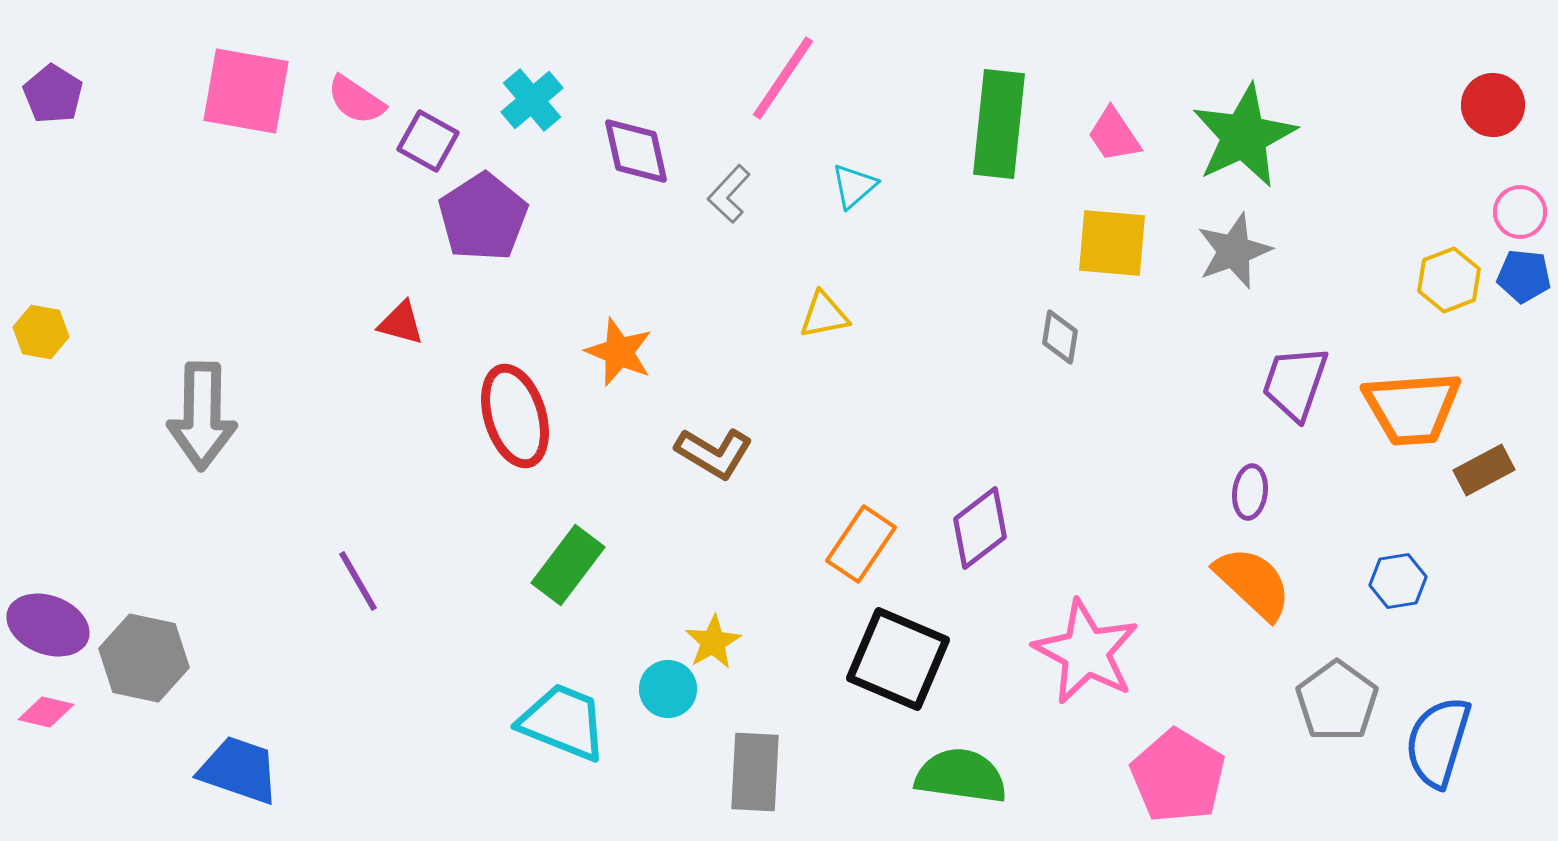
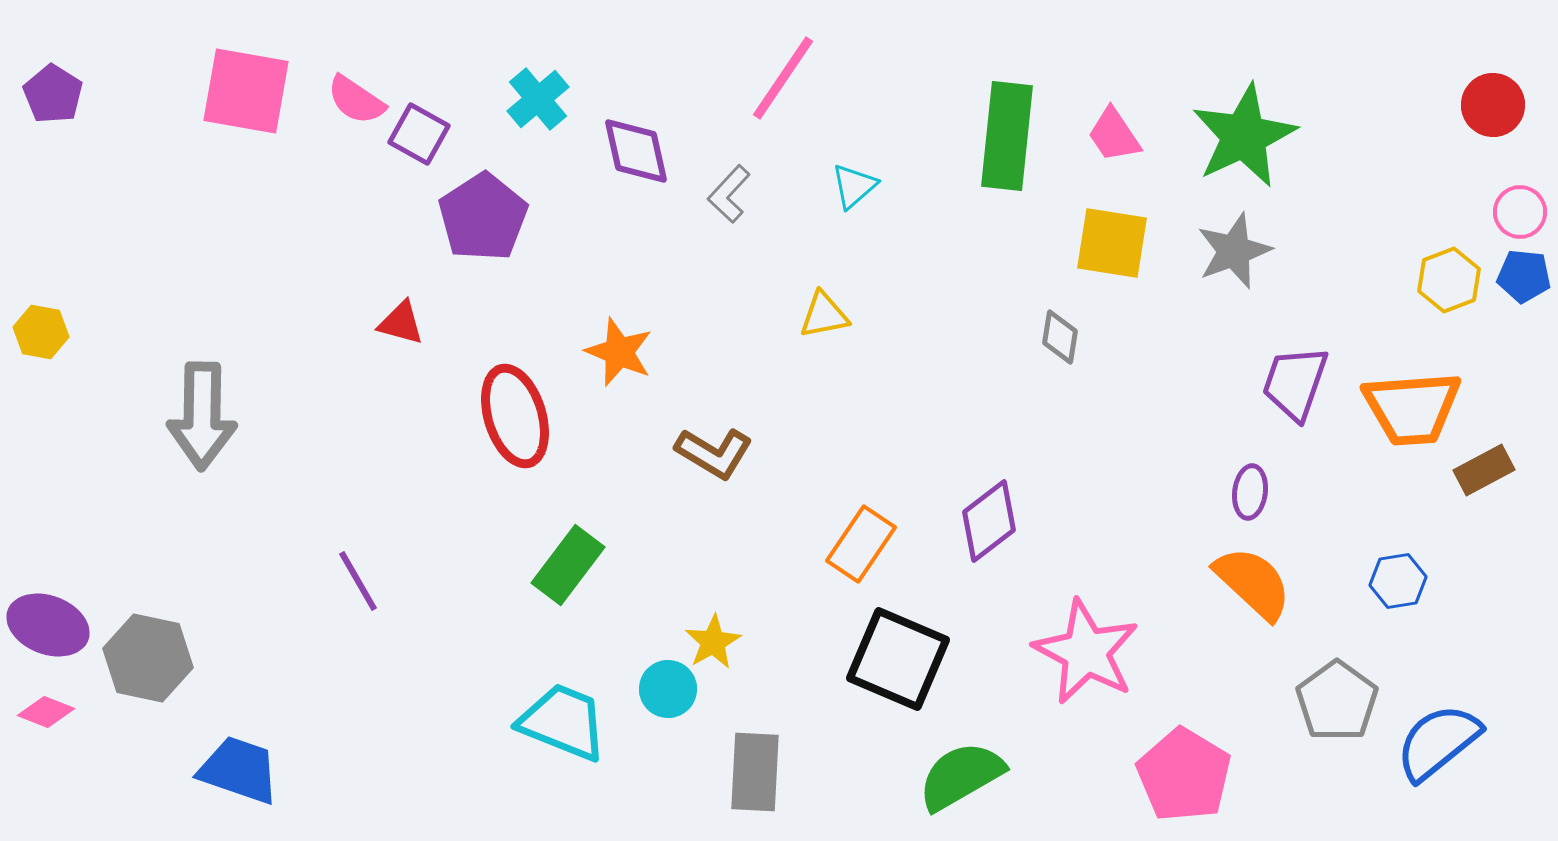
cyan cross at (532, 100): moved 6 px right, 1 px up
green rectangle at (999, 124): moved 8 px right, 12 px down
purple square at (428, 141): moved 9 px left, 7 px up
yellow square at (1112, 243): rotated 4 degrees clockwise
purple diamond at (980, 528): moved 9 px right, 7 px up
gray hexagon at (144, 658): moved 4 px right
pink diamond at (46, 712): rotated 8 degrees clockwise
blue semicircle at (1438, 742): rotated 34 degrees clockwise
green semicircle at (961, 776): rotated 38 degrees counterclockwise
pink pentagon at (1178, 776): moved 6 px right, 1 px up
